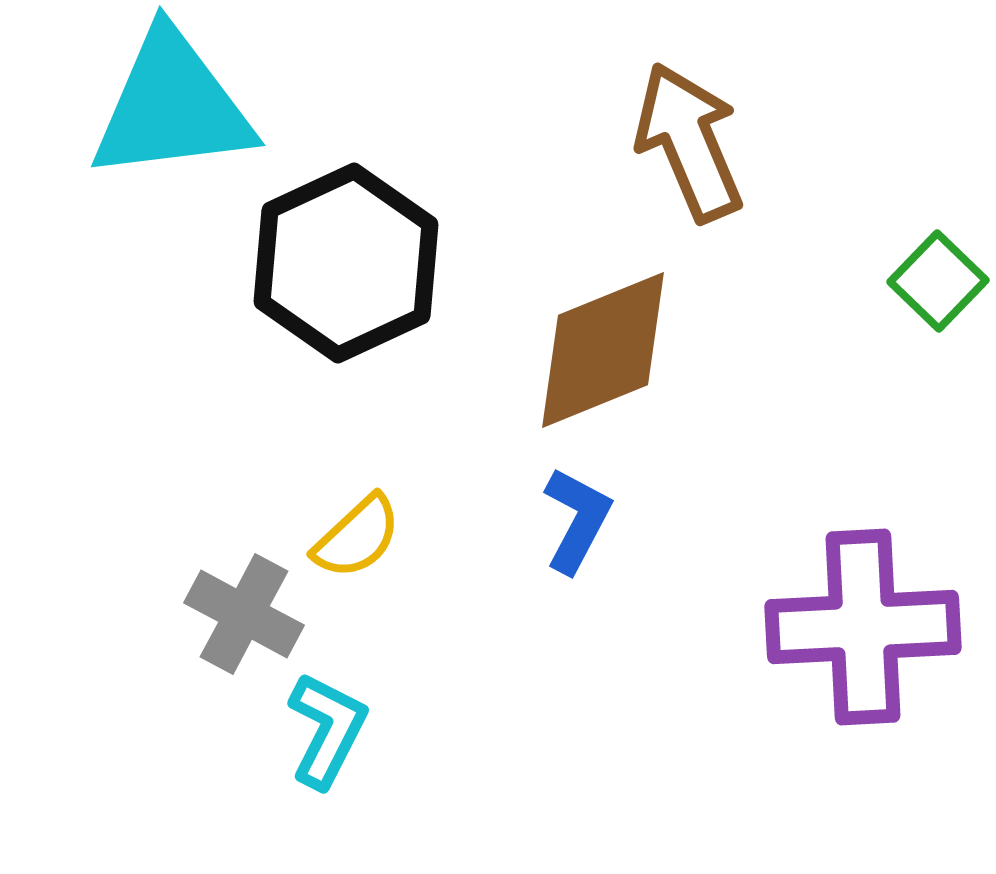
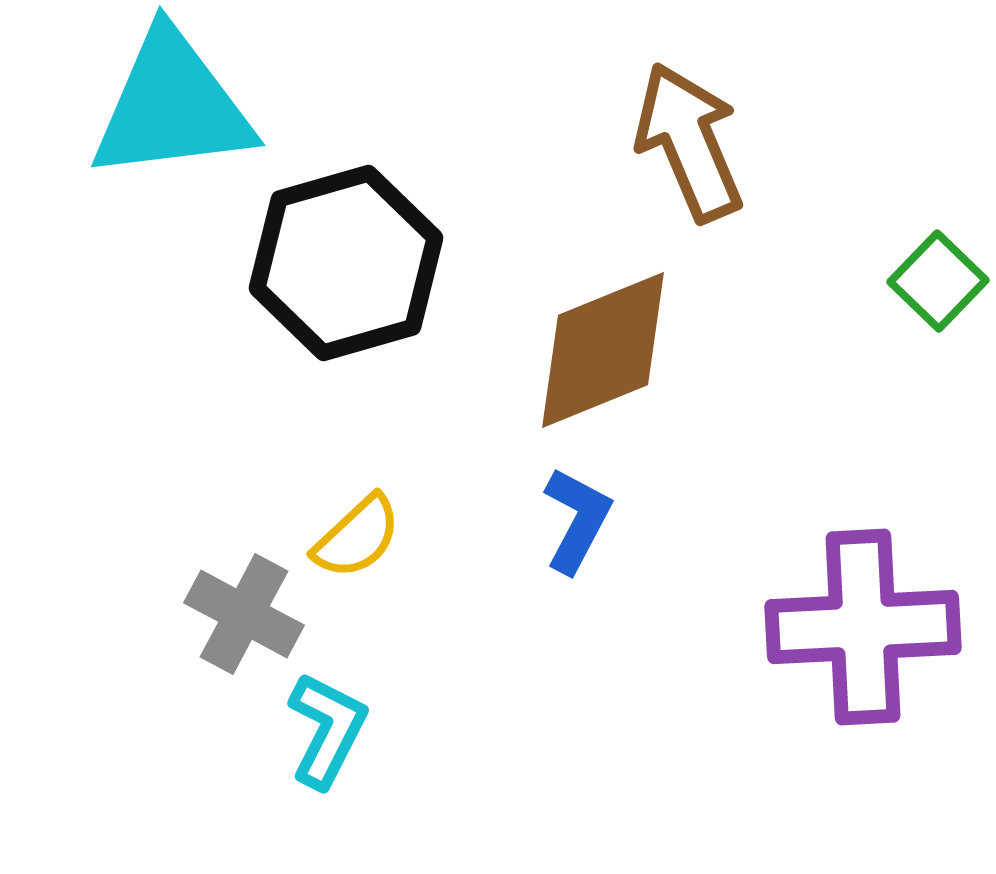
black hexagon: rotated 9 degrees clockwise
